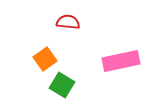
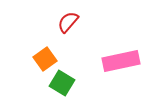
red semicircle: rotated 55 degrees counterclockwise
green square: moved 2 px up
